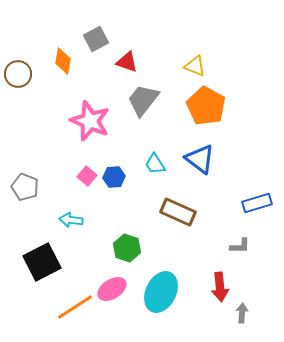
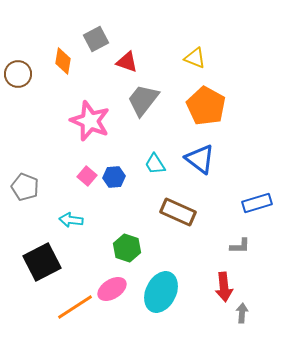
yellow triangle: moved 8 px up
red arrow: moved 4 px right
